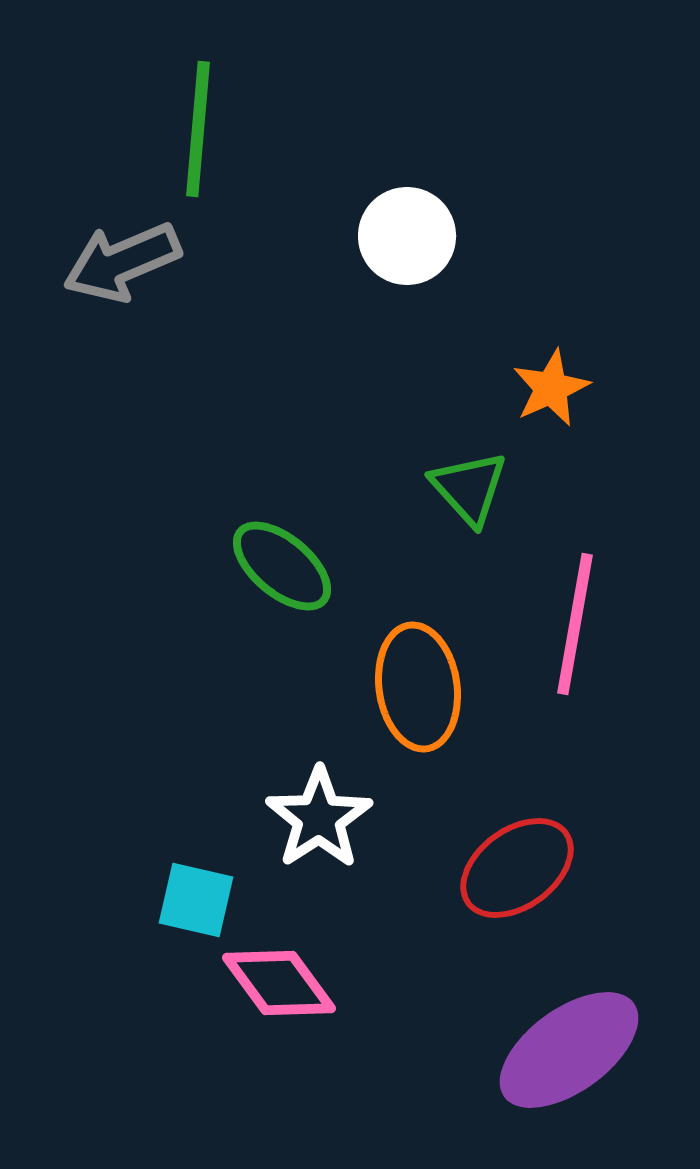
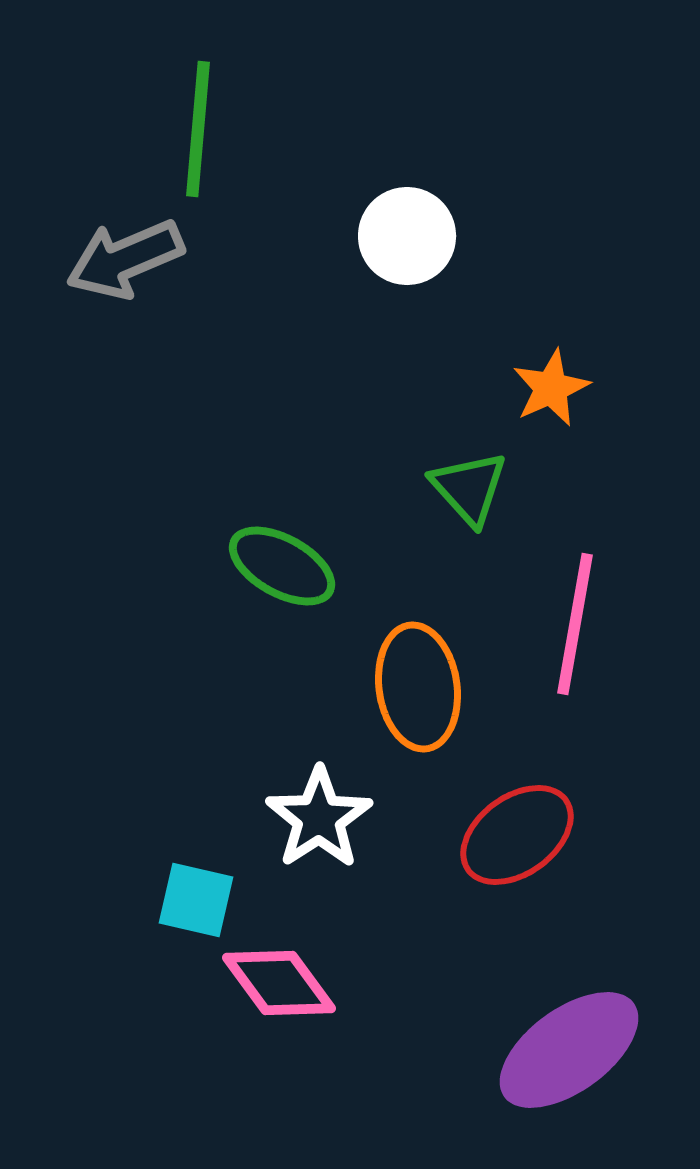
gray arrow: moved 3 px right, 3 px up
green ellipse: rotated 11 degrees counterclockwise
red ellipse: moved 33 px up
